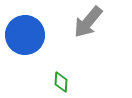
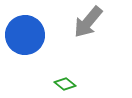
green diamond: moved 4 px right, 2 px down; rotated 55 degrees counterclockwise
